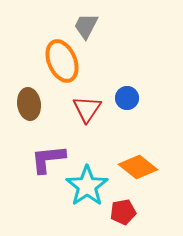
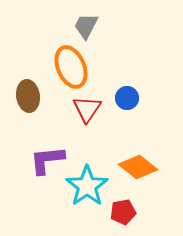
orange ellipse: moved 9 px right, 6 px down
brown ellipse: moved 1 px left, 8 px up
purple L-shape: moved 1 px left, 1 px down
